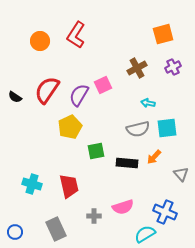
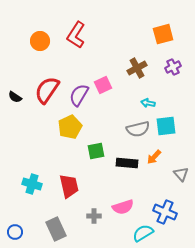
cyan square: moved 1 px left, 2 px up
cyan semicircle: moved 2 px left, 1 px up
